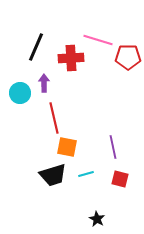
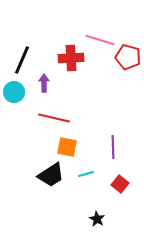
pink line: moved 2 px right
black line: moved 14 px left, 13 px down
red pentagon: rotated 15 degrees clockwise
cyan circle: moved 6 px left, 1 px up
red line: rotated 64 degrees counterclockwise
purple line: rotated 10 degrees clockwise
black trapezoid: moved 2 px left; rotated 16 degrees counterclockwise
red square: moved 5 px down; rotated 24 degrees clockwise
